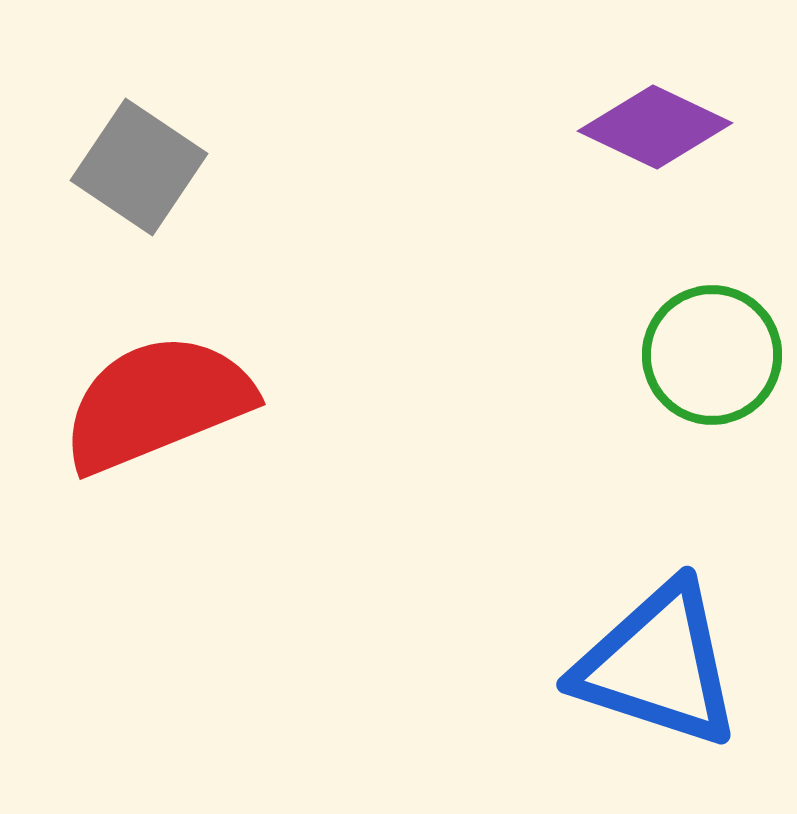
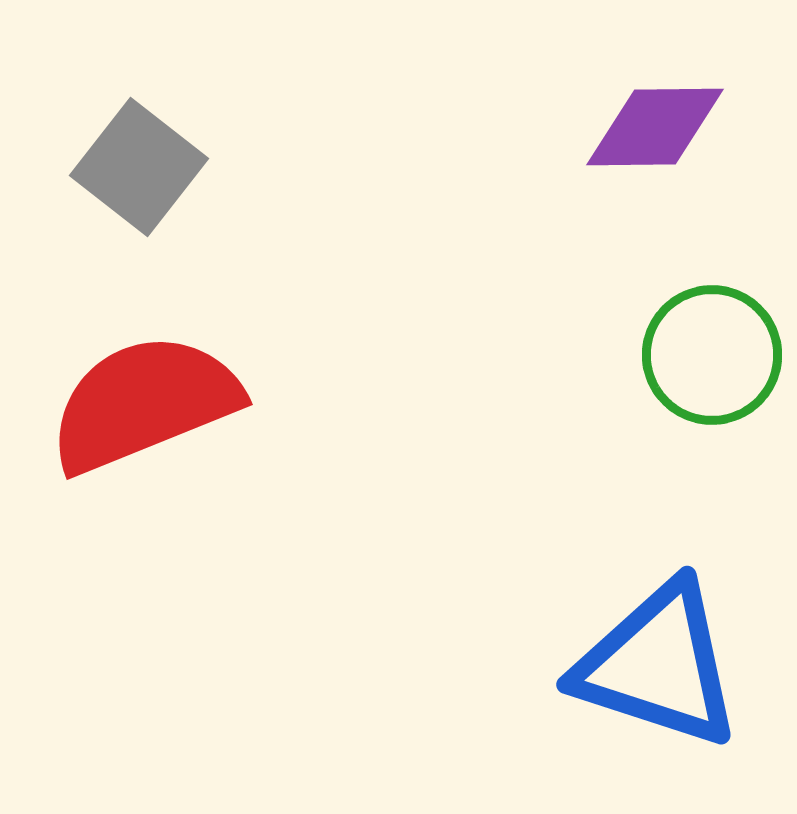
purple diamond: rotated 26 degrees counterclockwise
gray square: rotated 4 degrees clockwise
red semicircle: moved 13 px left
